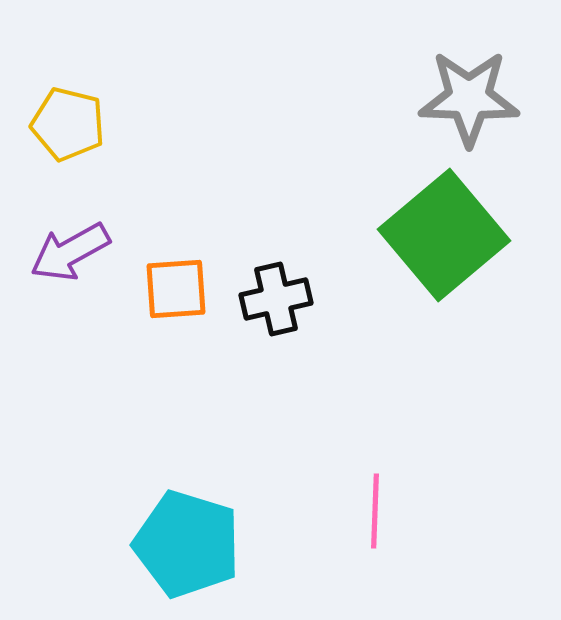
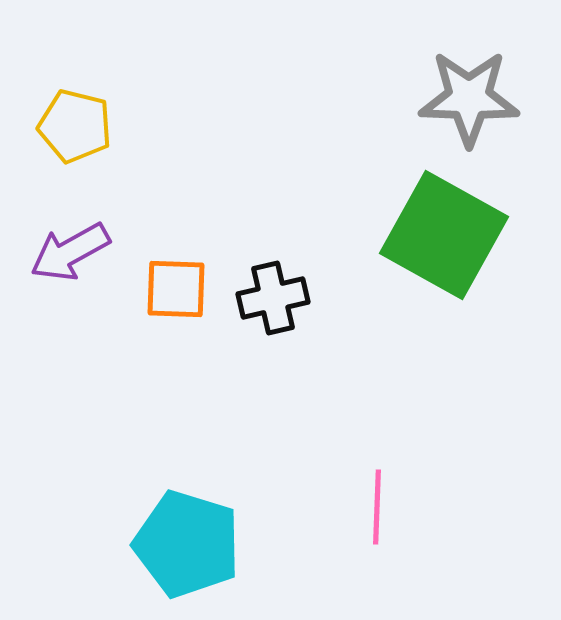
yellow pentagon: moved 7 px right, 2 px down
green square: rotated 21 degrees counterclockwise
orange square: rotated 6 degrees clockwise
black cross: moved 3 px left, 1 px up
pink line: moved 2 px right, 4 px up
